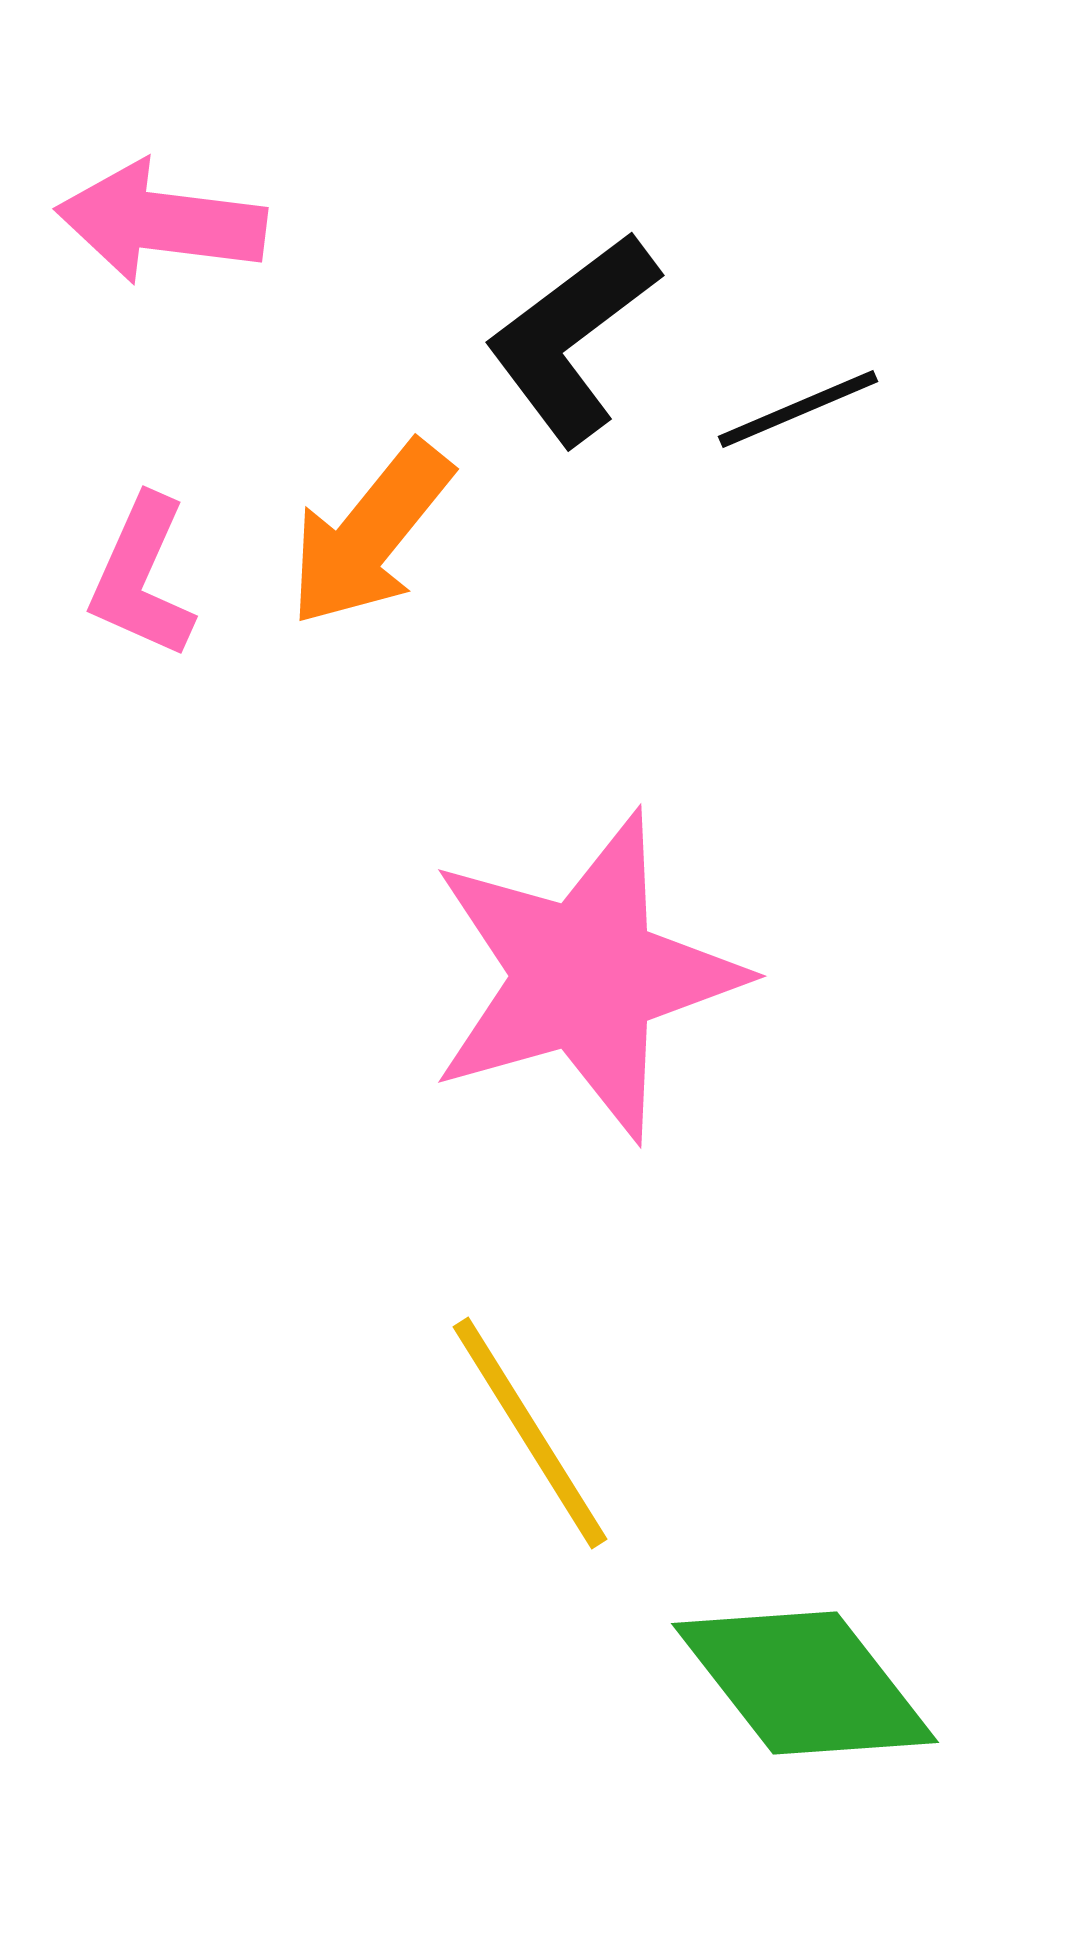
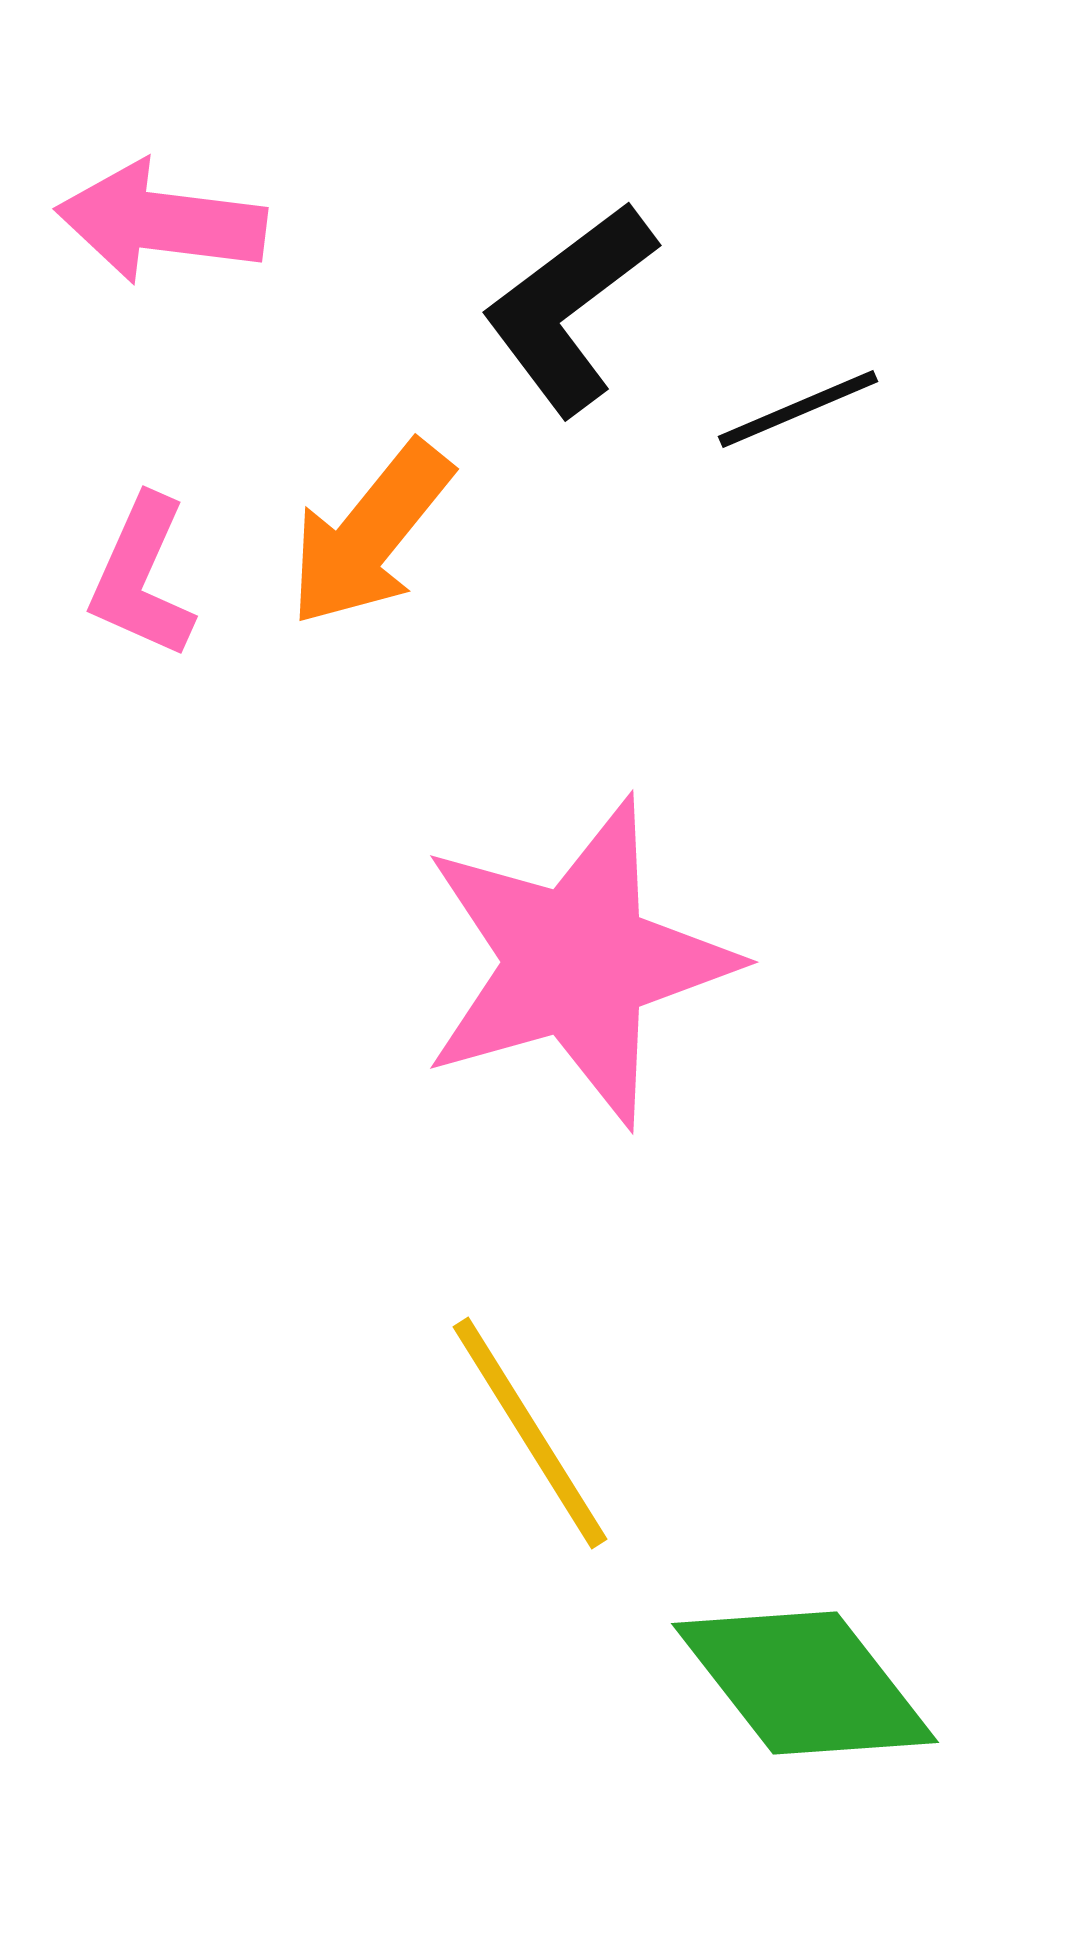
black L-shape: moved 3 px left, 30 px up
pink star: moved 8 px left, 14 px up
